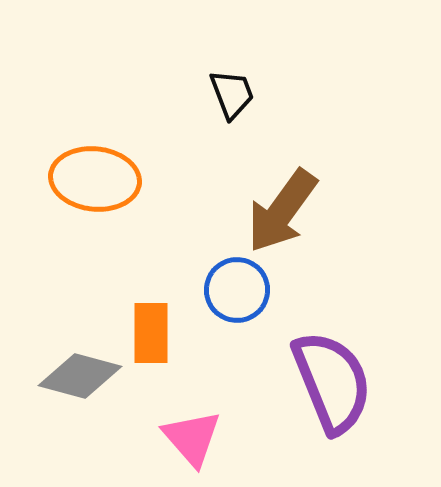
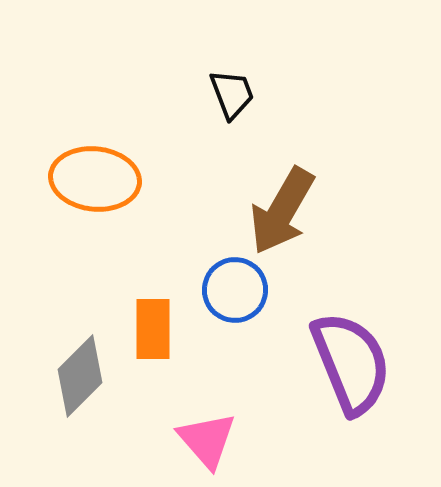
brown arrow: rotated 6 degrees counterclockwise
blue circle: moved 2 px left
orange rectangle: moved 2 px right, 4 px up
gray diamond: rotated 60 degrees counterclockwise
purple semicircle: moved 19 px right, 19 px up
pink triangle: moved 15 px right, 2 px down
